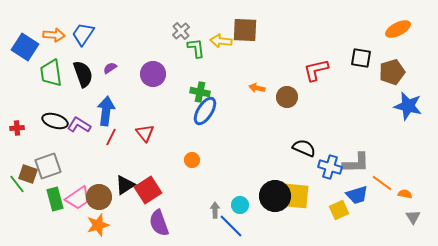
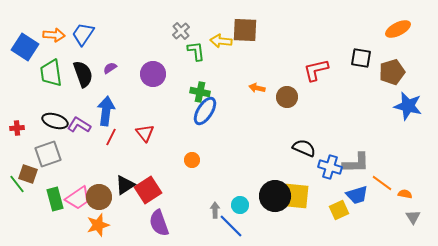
green L-shape at (196, 48): moved 3 px down
gray square at (48, 166): moved 12 px up
